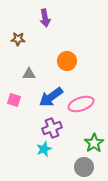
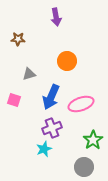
purple arrow: moved 11 px right, 1 px up
gray triangle: rotated 16 degrees counterclockwise
blue arrow: rotated 30 degrees counterclockwise
green star: moved 1 px left, 3 px up
